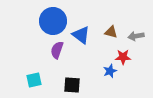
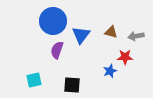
blue triangle: rotated 30 degrees clockwise
red star: moved 2 px right
